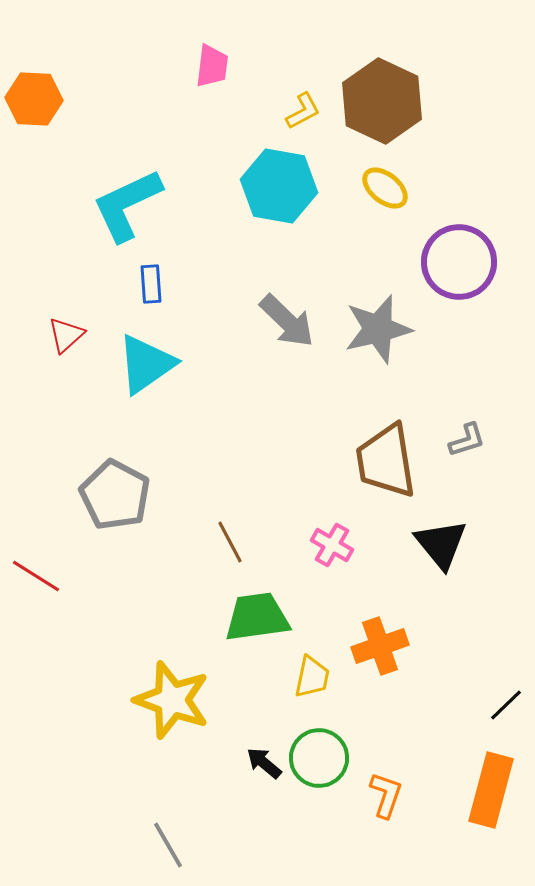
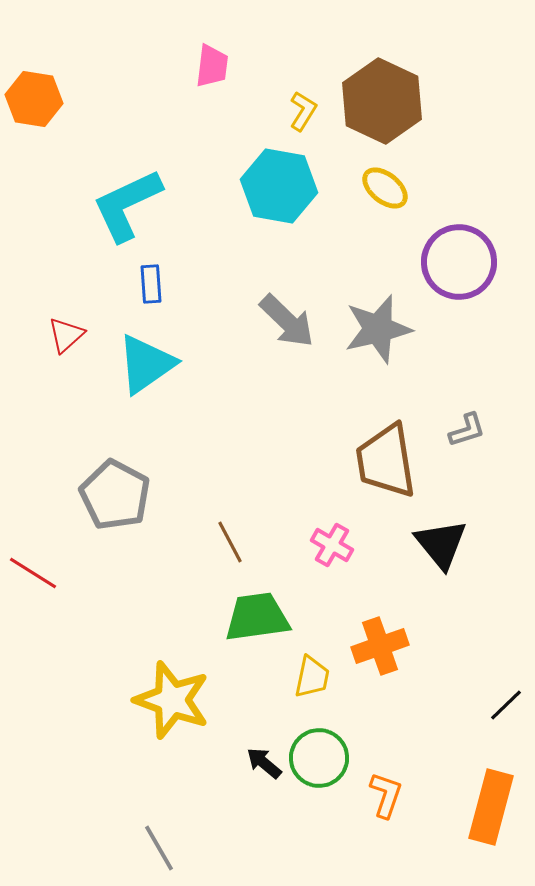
orange hexagon: rotated 6 degrees clockwise
yellow L-shape: rotated 30 degrees counterclockwise
gray L-shape: moved 10 px up
red line: moved 3 px left, 3 px up
orange rectangle: moved 17 px down
gray line: moved 9 px left, 3 px down
